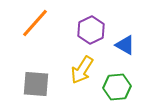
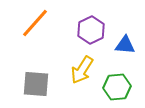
blue triangle: rotated 25 degrees counterclockwise
